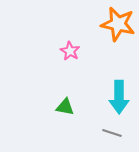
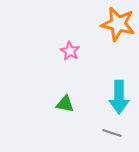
green triangle: moved 3 px up
